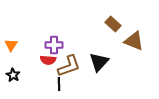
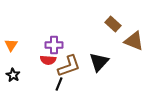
black line: rotated 24 degrees clockwise
